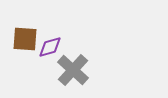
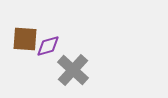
purple diamond: moved 2 px left, 1 px up
